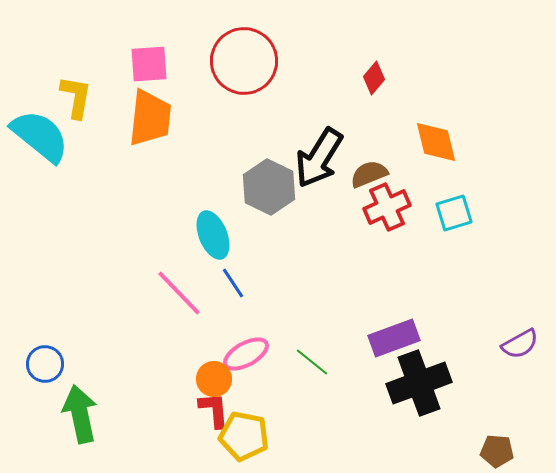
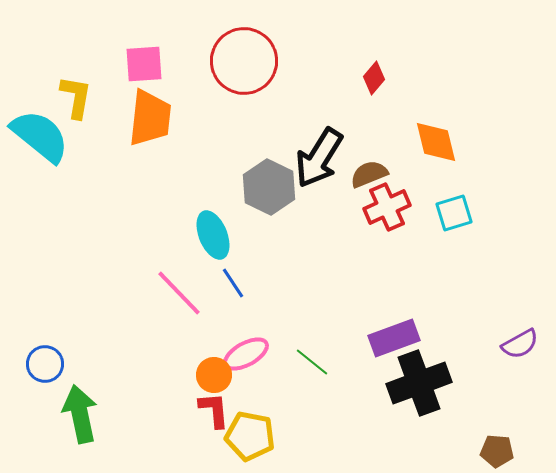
pink square: moved 5 px left
orange circle: moved 4 px up
yellow pentagon: moved 6 px right
